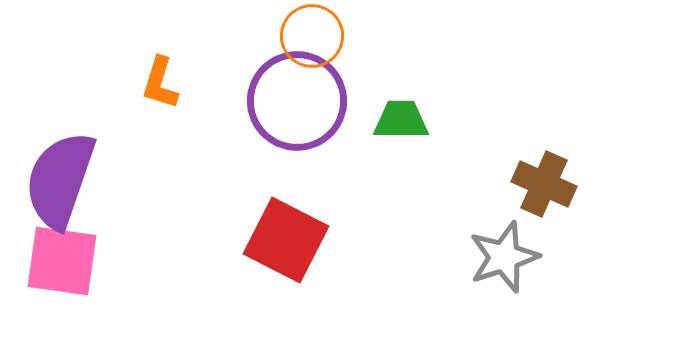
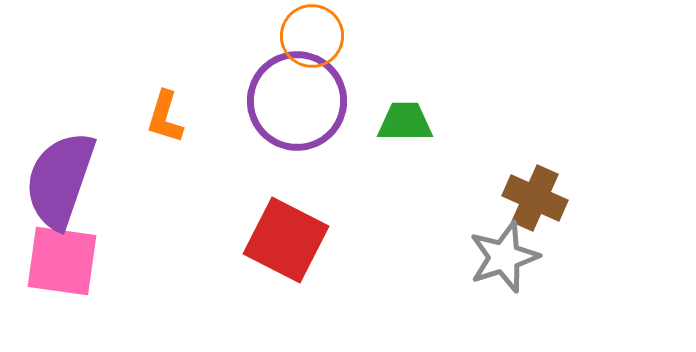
orange L-shape: moved 5 px right, 34 px down
green trapezoid: moved 4 px right, 2 px down
brown cross: moved 9 px left, 14 px down
